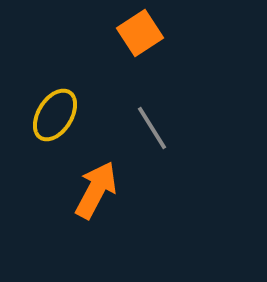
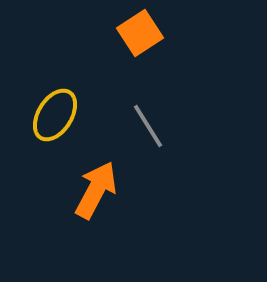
gray line: moved 4 px left, 2 px up
